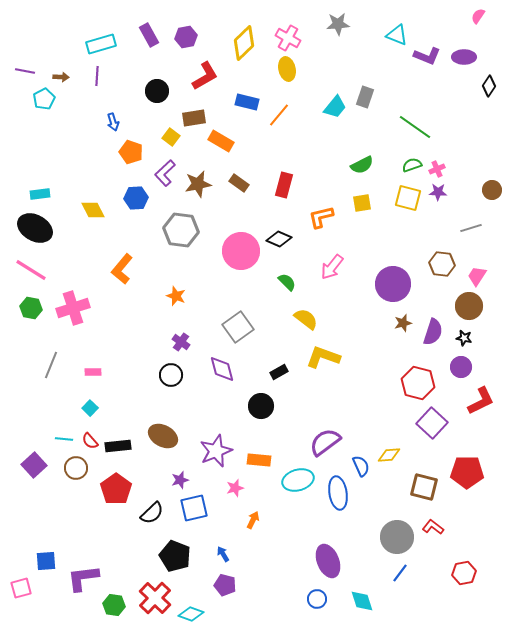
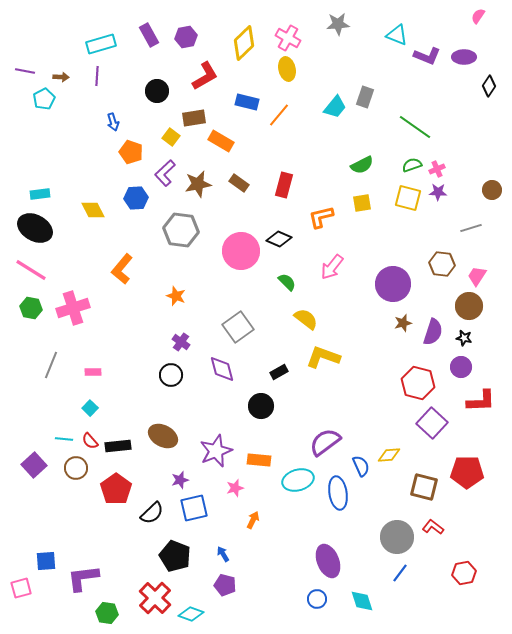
red L-shape at (481, 401): rotated 24 degrees clockwise
green hexagon at (114, 605): moved 7 px left, 8 px down
